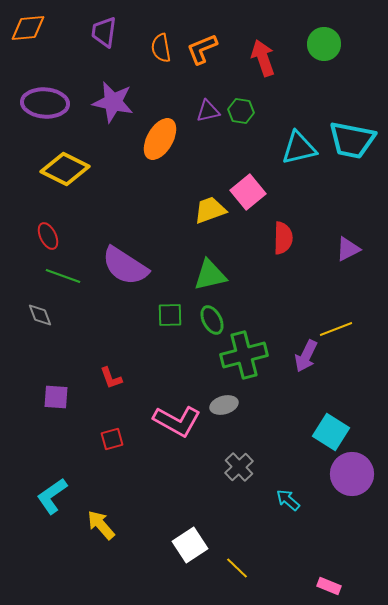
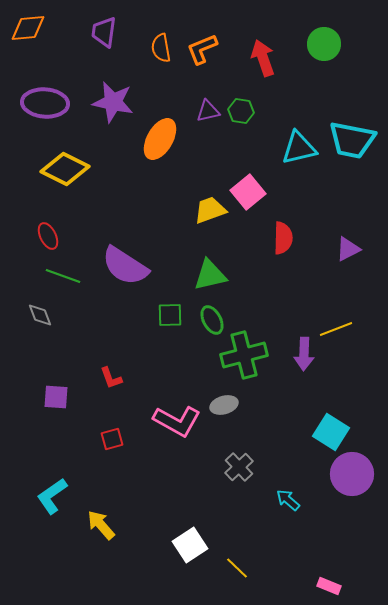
purple arrow at (306, 356): moved 2 px left, 2 px up; rotated 24 degrees counterclockwise
